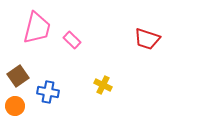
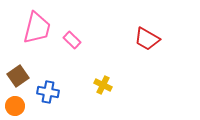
red trapezoid: rotated 12 degrees clockwise
